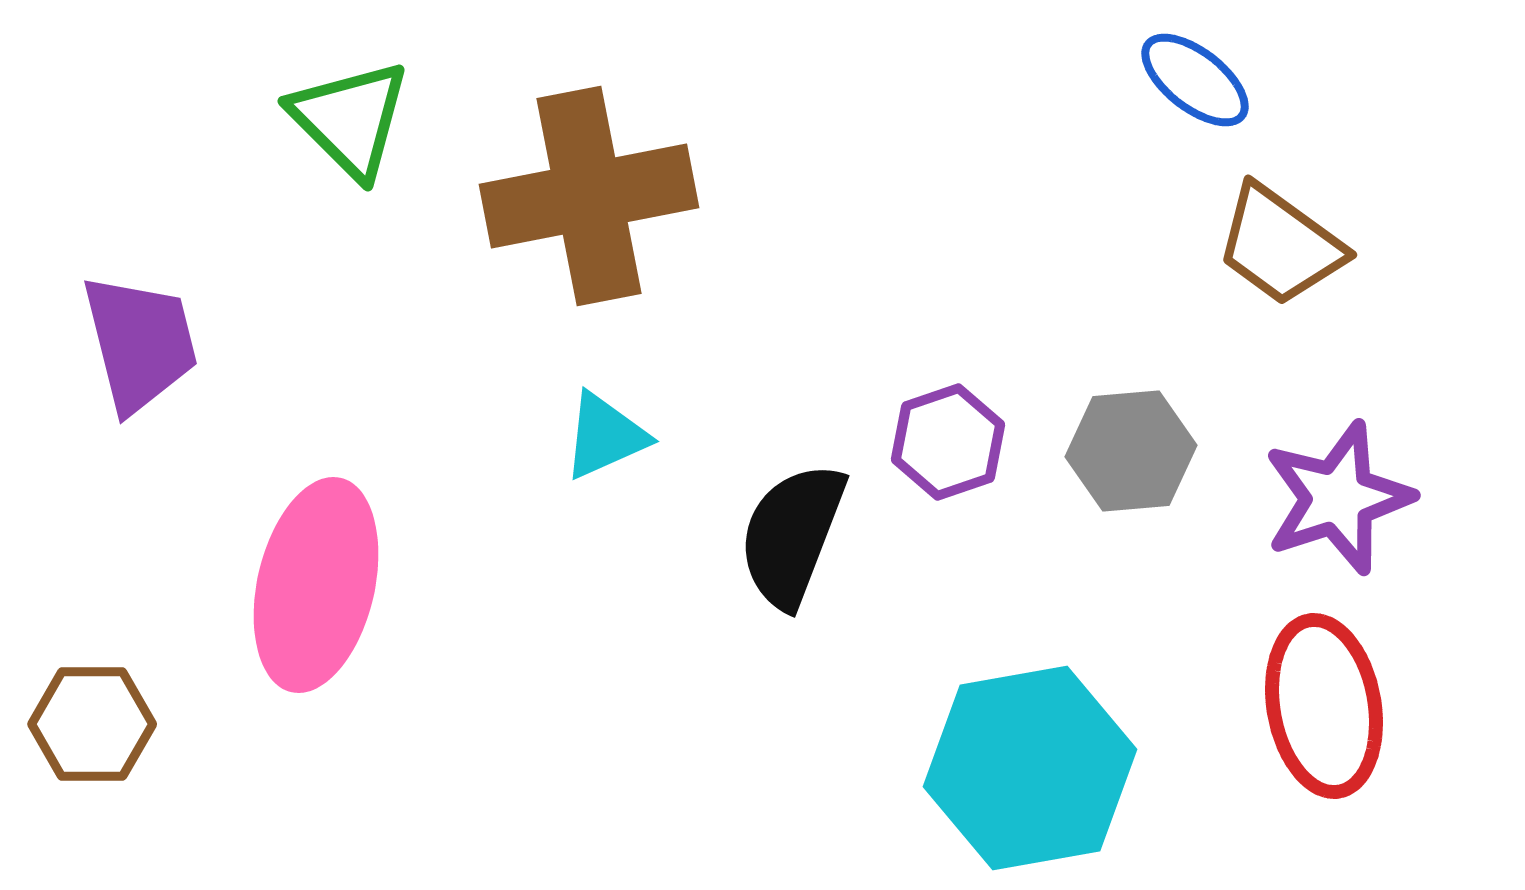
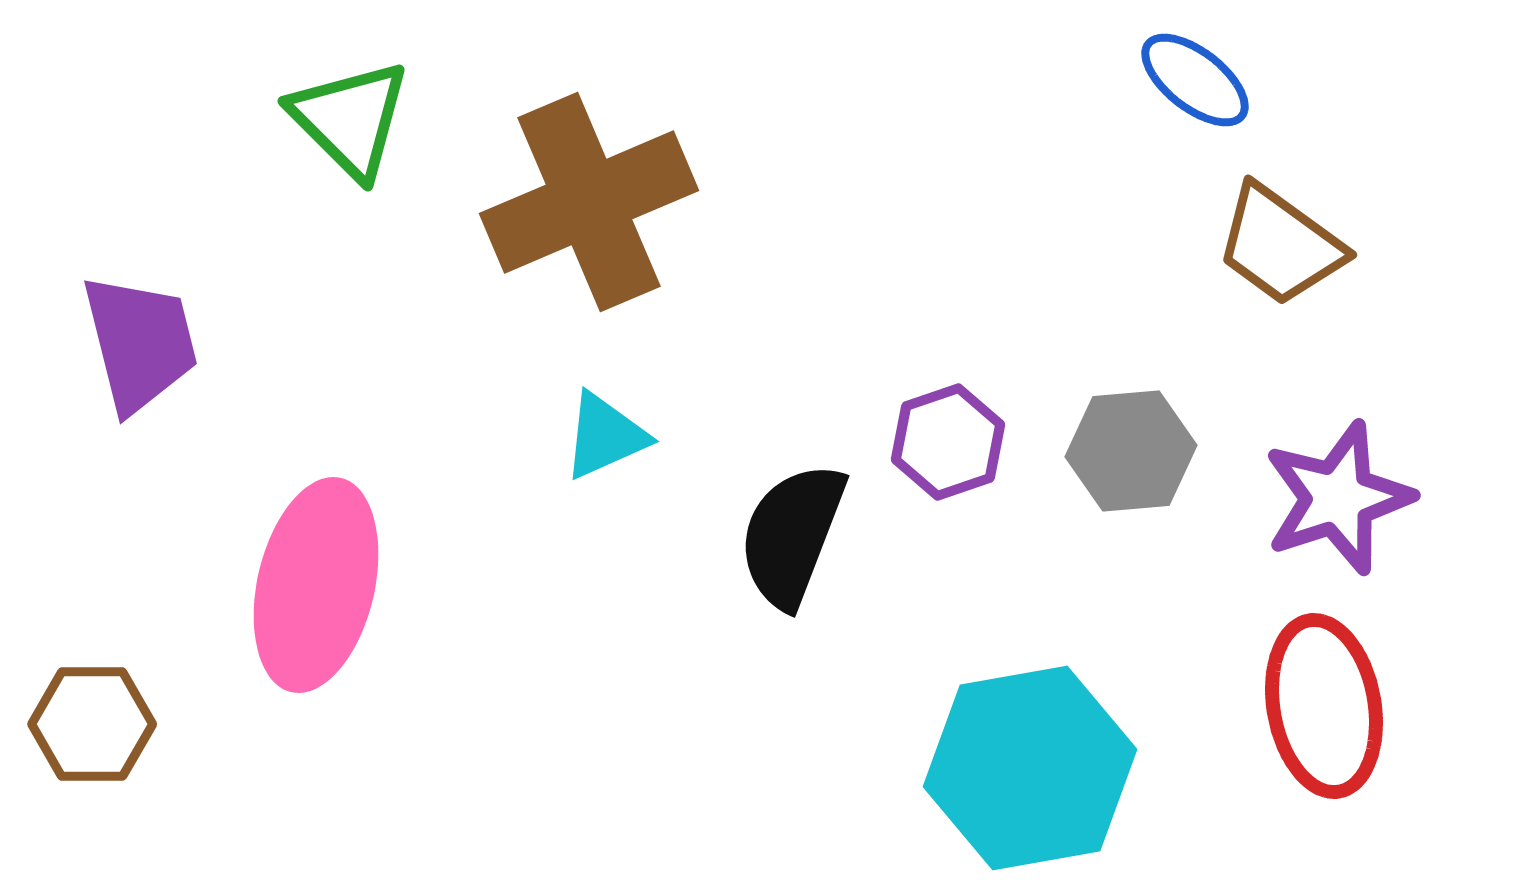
brown cross: moved 6 px down; rotated 12 degrees counterclockwise
